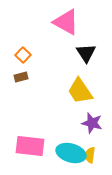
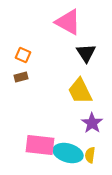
pink triangle: moved 2 px right
orange square: rotated 21 degrees counterclockwise
yellow trapezoid: rotated 8 degrees clockwise
purple star: rotated 20 degrees clockwise
pink rectangle: moved 10 px right, 1 px up
cyan ellipse: moved 3 px left
